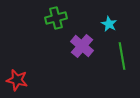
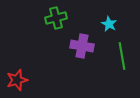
purple cross: rotated 30 degrees counterclockwise
red star: rotated 30 degrees counterclockwise
